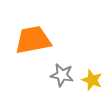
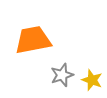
gray star: rotated 30 degrees counterclockwise
